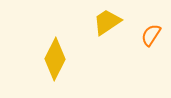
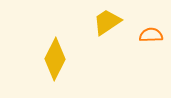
orange semicircle: rotated 55 degrees clockwise
